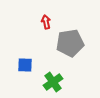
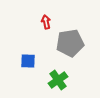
blue square: moved 3 px right, 4 px up
green cross: moved 5 px right, 2 px up
